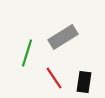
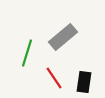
gray rectangle: rotated 8 degrees counterclockwise
